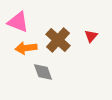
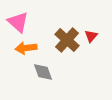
pink triangle: rotated 20 degrees clockwise
brown cross: moved 9 px right
